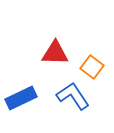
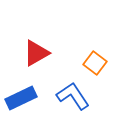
red triangle: moved 19 px left; rotated 32 degrees counterclockwise
orange square: moved 3 px right, 4 px up
